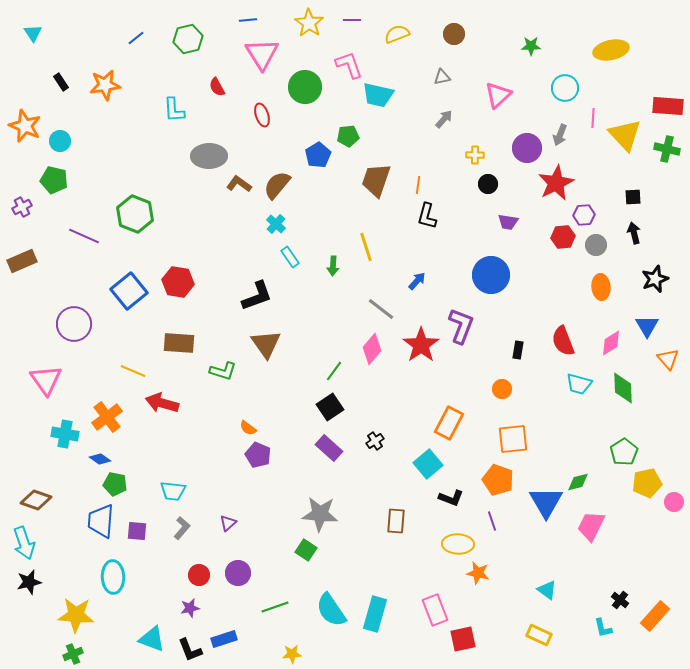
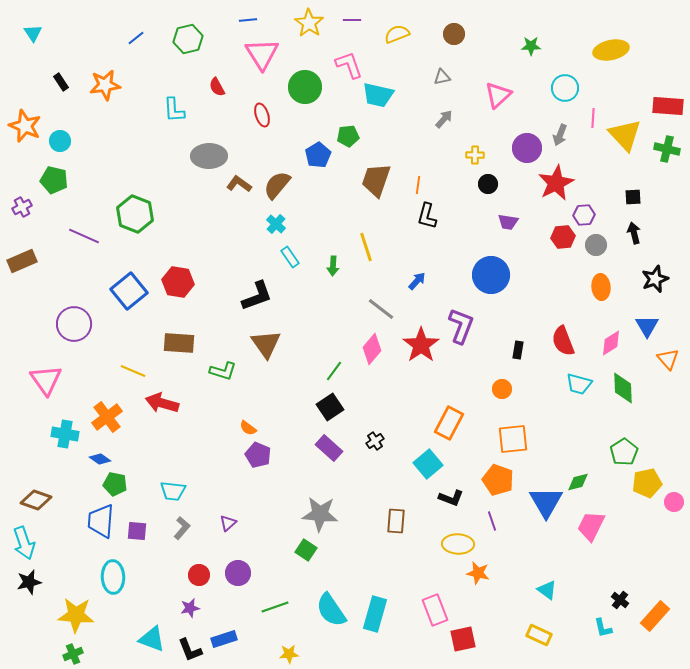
yellow star at (292, 654): moved 3 px left
